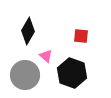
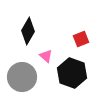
red square: moved 3 px down; rotated 28 degrees counterclockwise
gray circle: moved 3 px left, 2 px down
